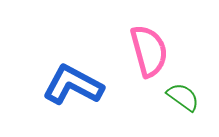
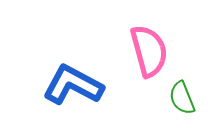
green semicircle: moved 1 px left, 1 px down; rotated 148 degrees counterclockwise
